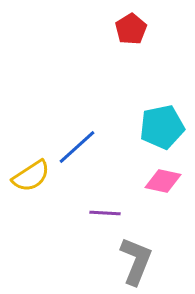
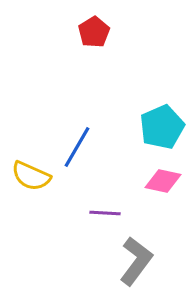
red pentagon: moved 37 px left, 3 px down
cyan pentagon: rotated 12 degrees counterclockwise
blue line: rotated 18 degrees counterclockwise
yellow semicircle: rotated 57 degrees clockwise
gray L-shape: rotated 15 degrees clockwise
